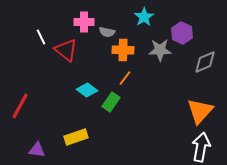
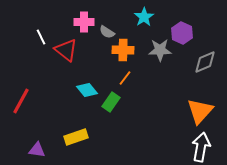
gray semicircle: rotated 21 degrees clockwise
cyan diamond: rotated 15 degrees clockwise
red line: moved 1 px right, 5 px up
